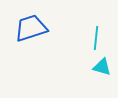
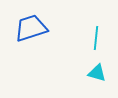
cyan triangle: moved 5 px left, 6 px down
